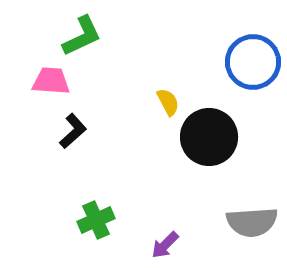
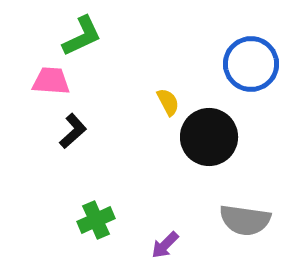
blue circle: moved 2 px left, 2 px down
gray semicircle: moved 7 px left, 2 px up; rotated 12 degrees clockwise
